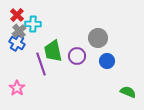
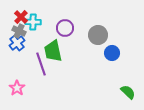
red cross: moved 4 px right, 2 px down
cyan cross: moved 2 px up
gray cross: rotated 24 degrees counterclockwise
gray circle: moved 3 px up
blue cross: rotated 21 degrees clockwise
purple circle: moved 12 px left, 28 px up
blue circle: moved 5 px right, 8 px up
green semicircle: rotated 21 degrees clockwise
